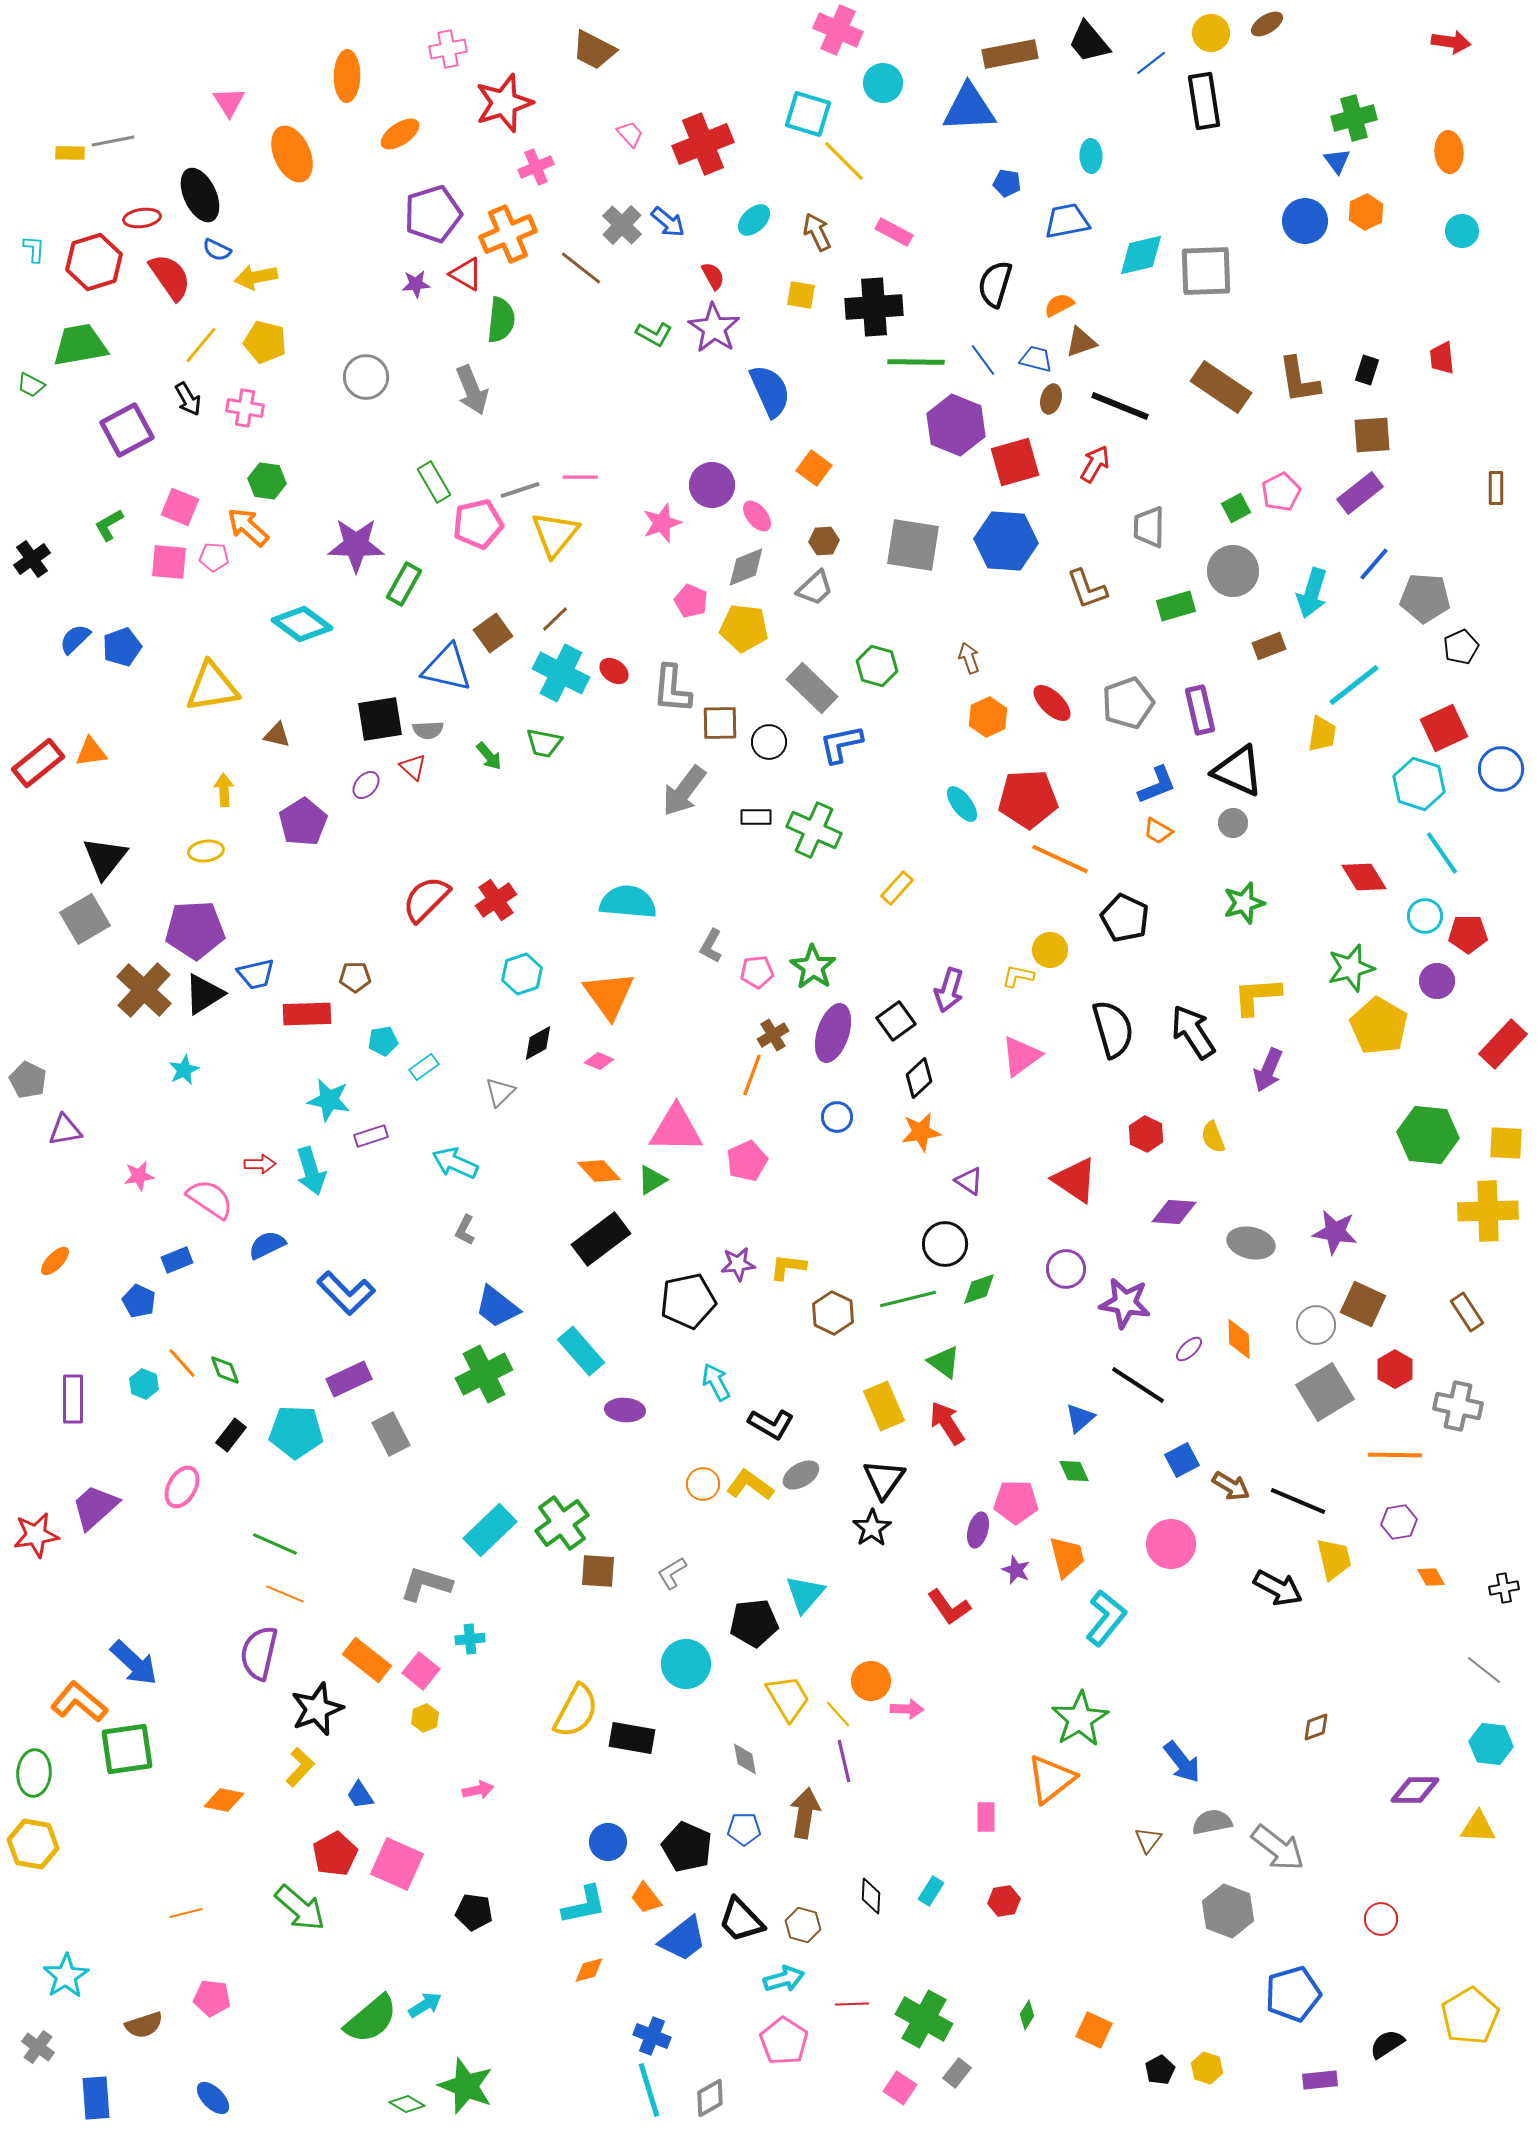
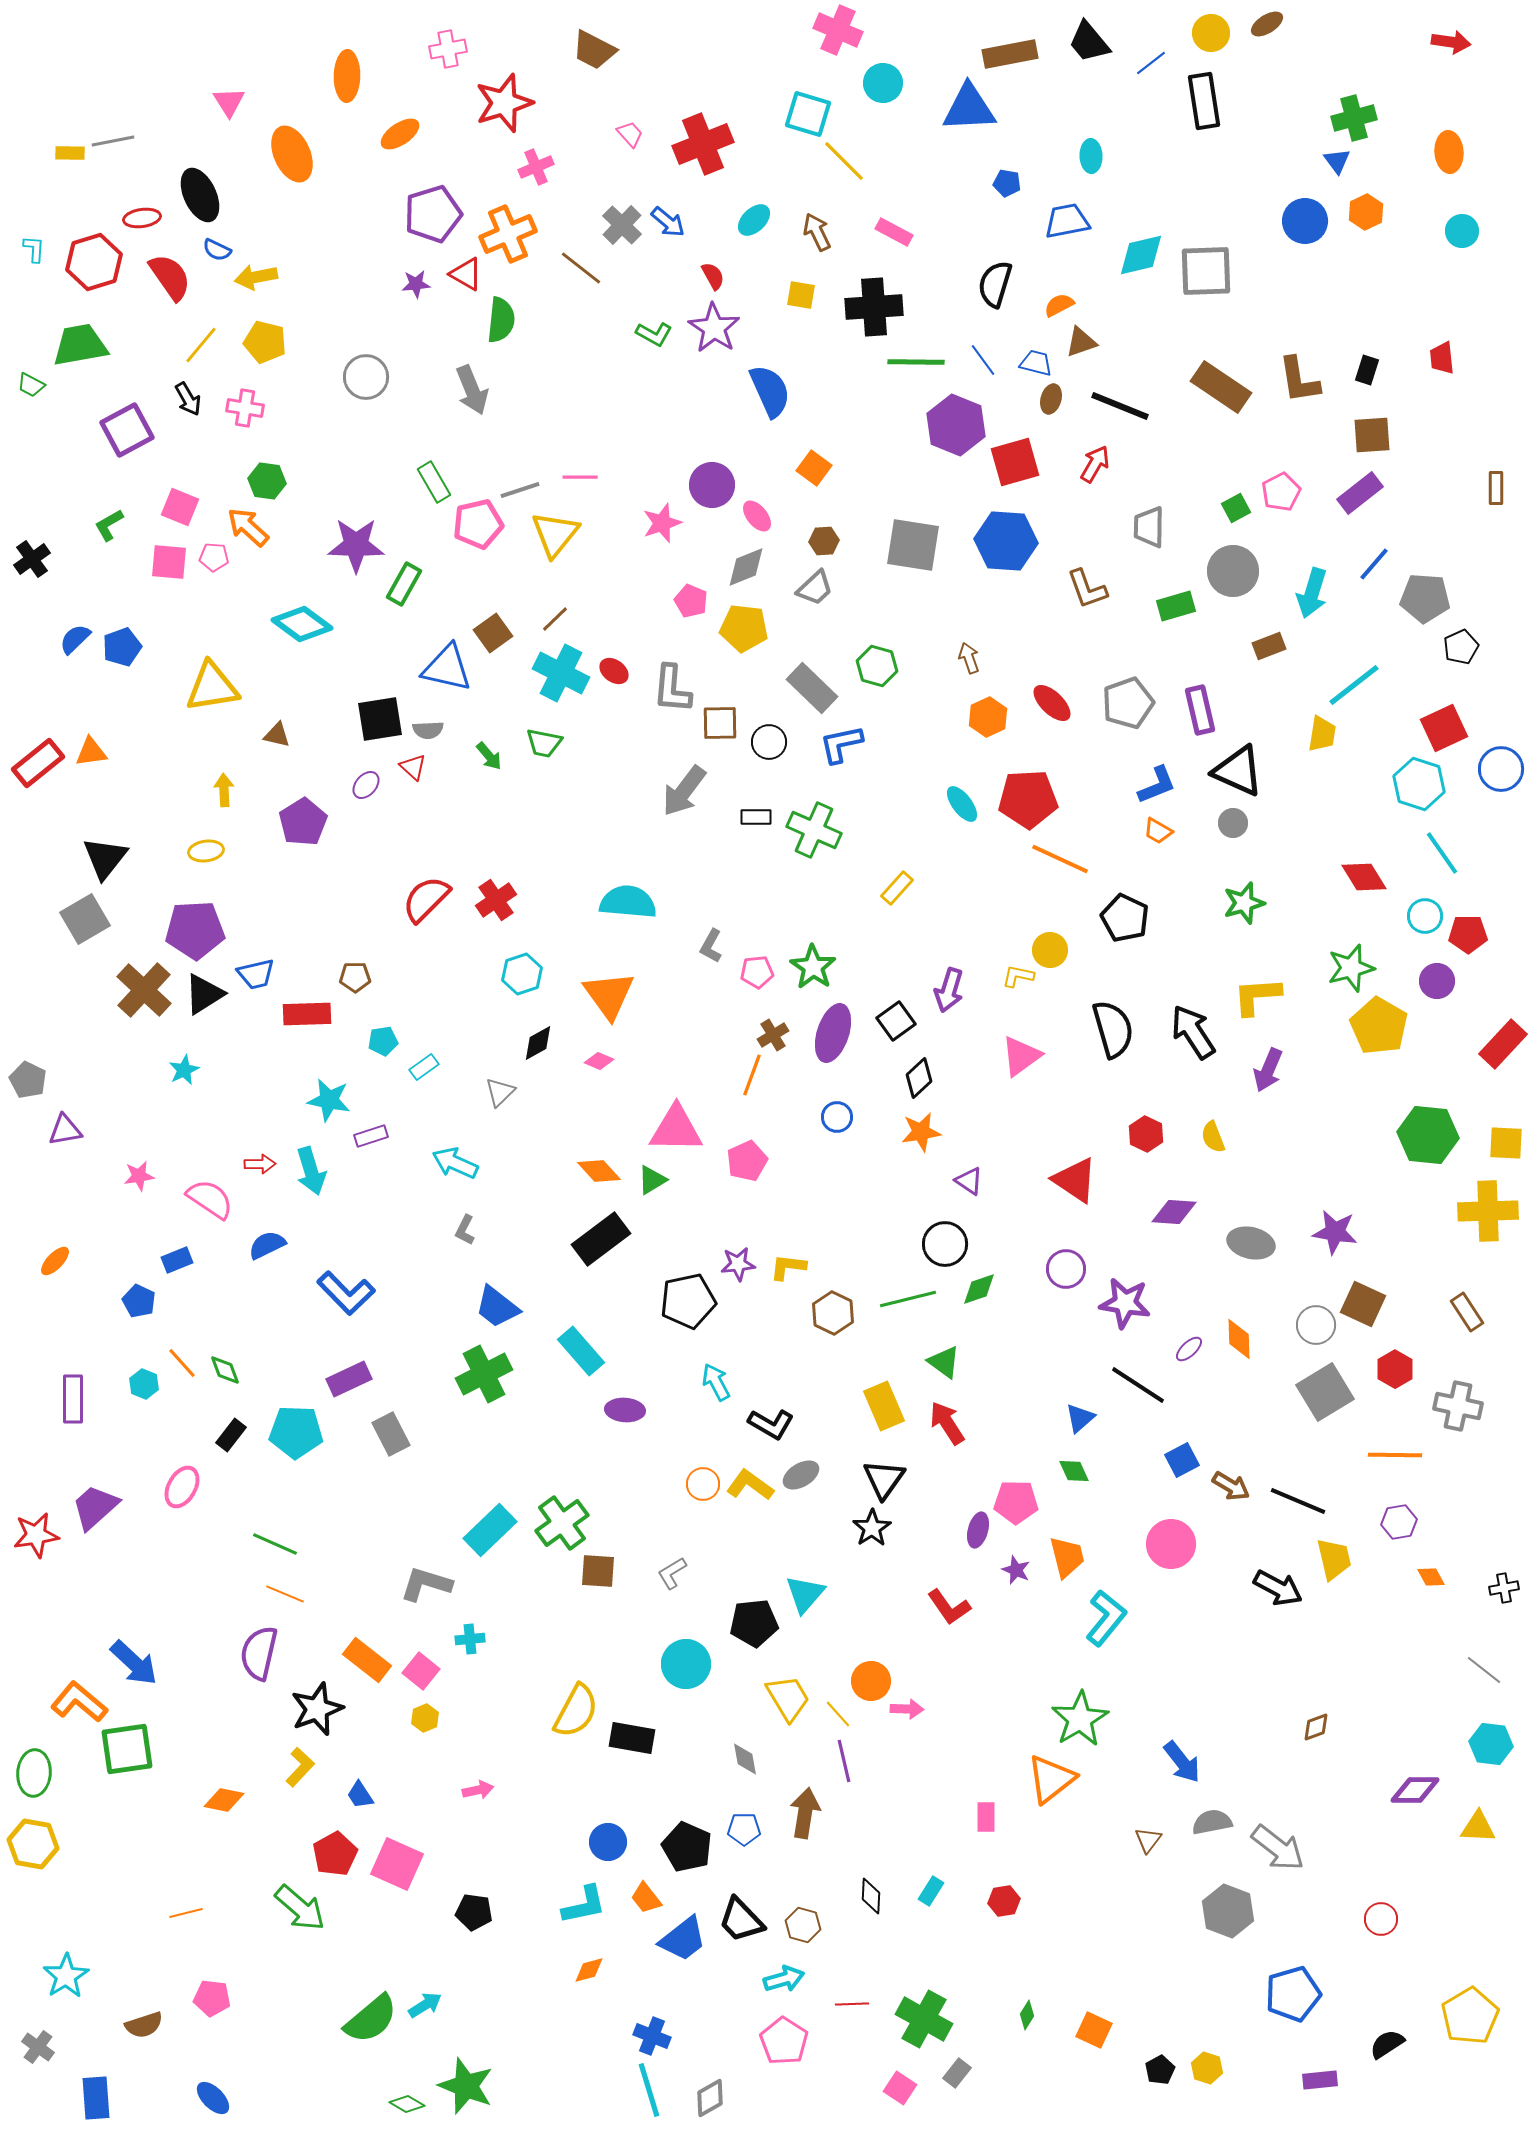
blue trapezoid at (1036, 359): moved 4 px down
